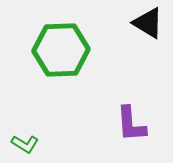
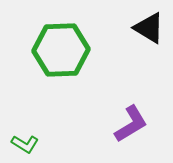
black triangle: moved 1 px right, 5 px down
purple L-shape: rotated 117 degrees counterclockwise
